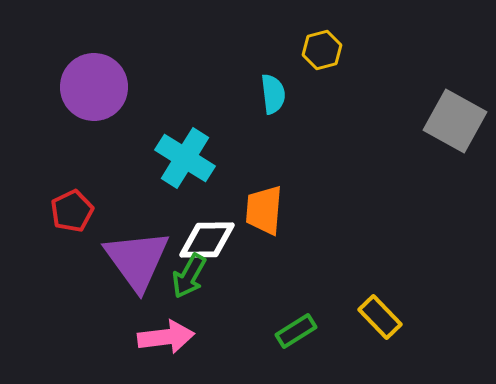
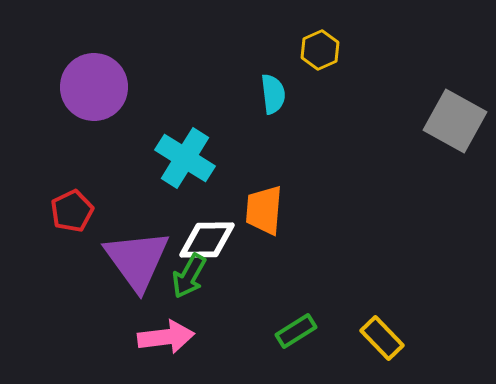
yellow hexagon: moved 2 px left; rotated 9 degrees counterclockwise
yellow rectangle: moved 2 px right, 21 px down
